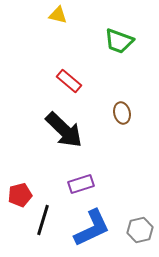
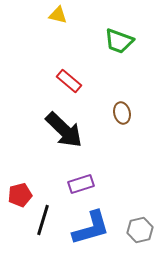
blue L-shape: moved 1 px left; rotated 9 degrees clockwise
